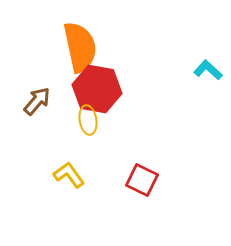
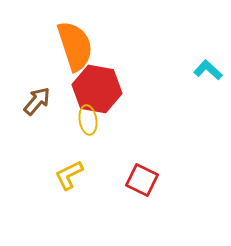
orange semicircle: moved 5 px left, 1 px up; rotated 6 degrees counterclockwise
yellow L-shape: rotated 80 degrees counterclockwise
